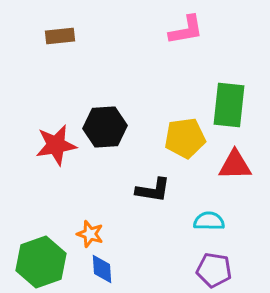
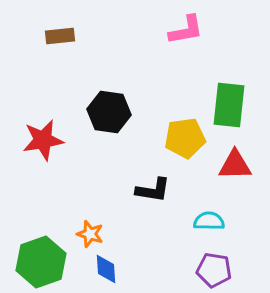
black hexagon: moved 4 px right, 15 px up; rotated 12 degrees clockwise
red star: moved 13 px left, 5 px up
blue diamond: moved 4 px right
